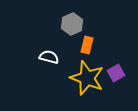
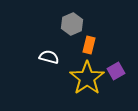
orange rectangle: moved 2 px right
purple square: moved 2 px up
yellow star: rotated 16 degrees clockwise
